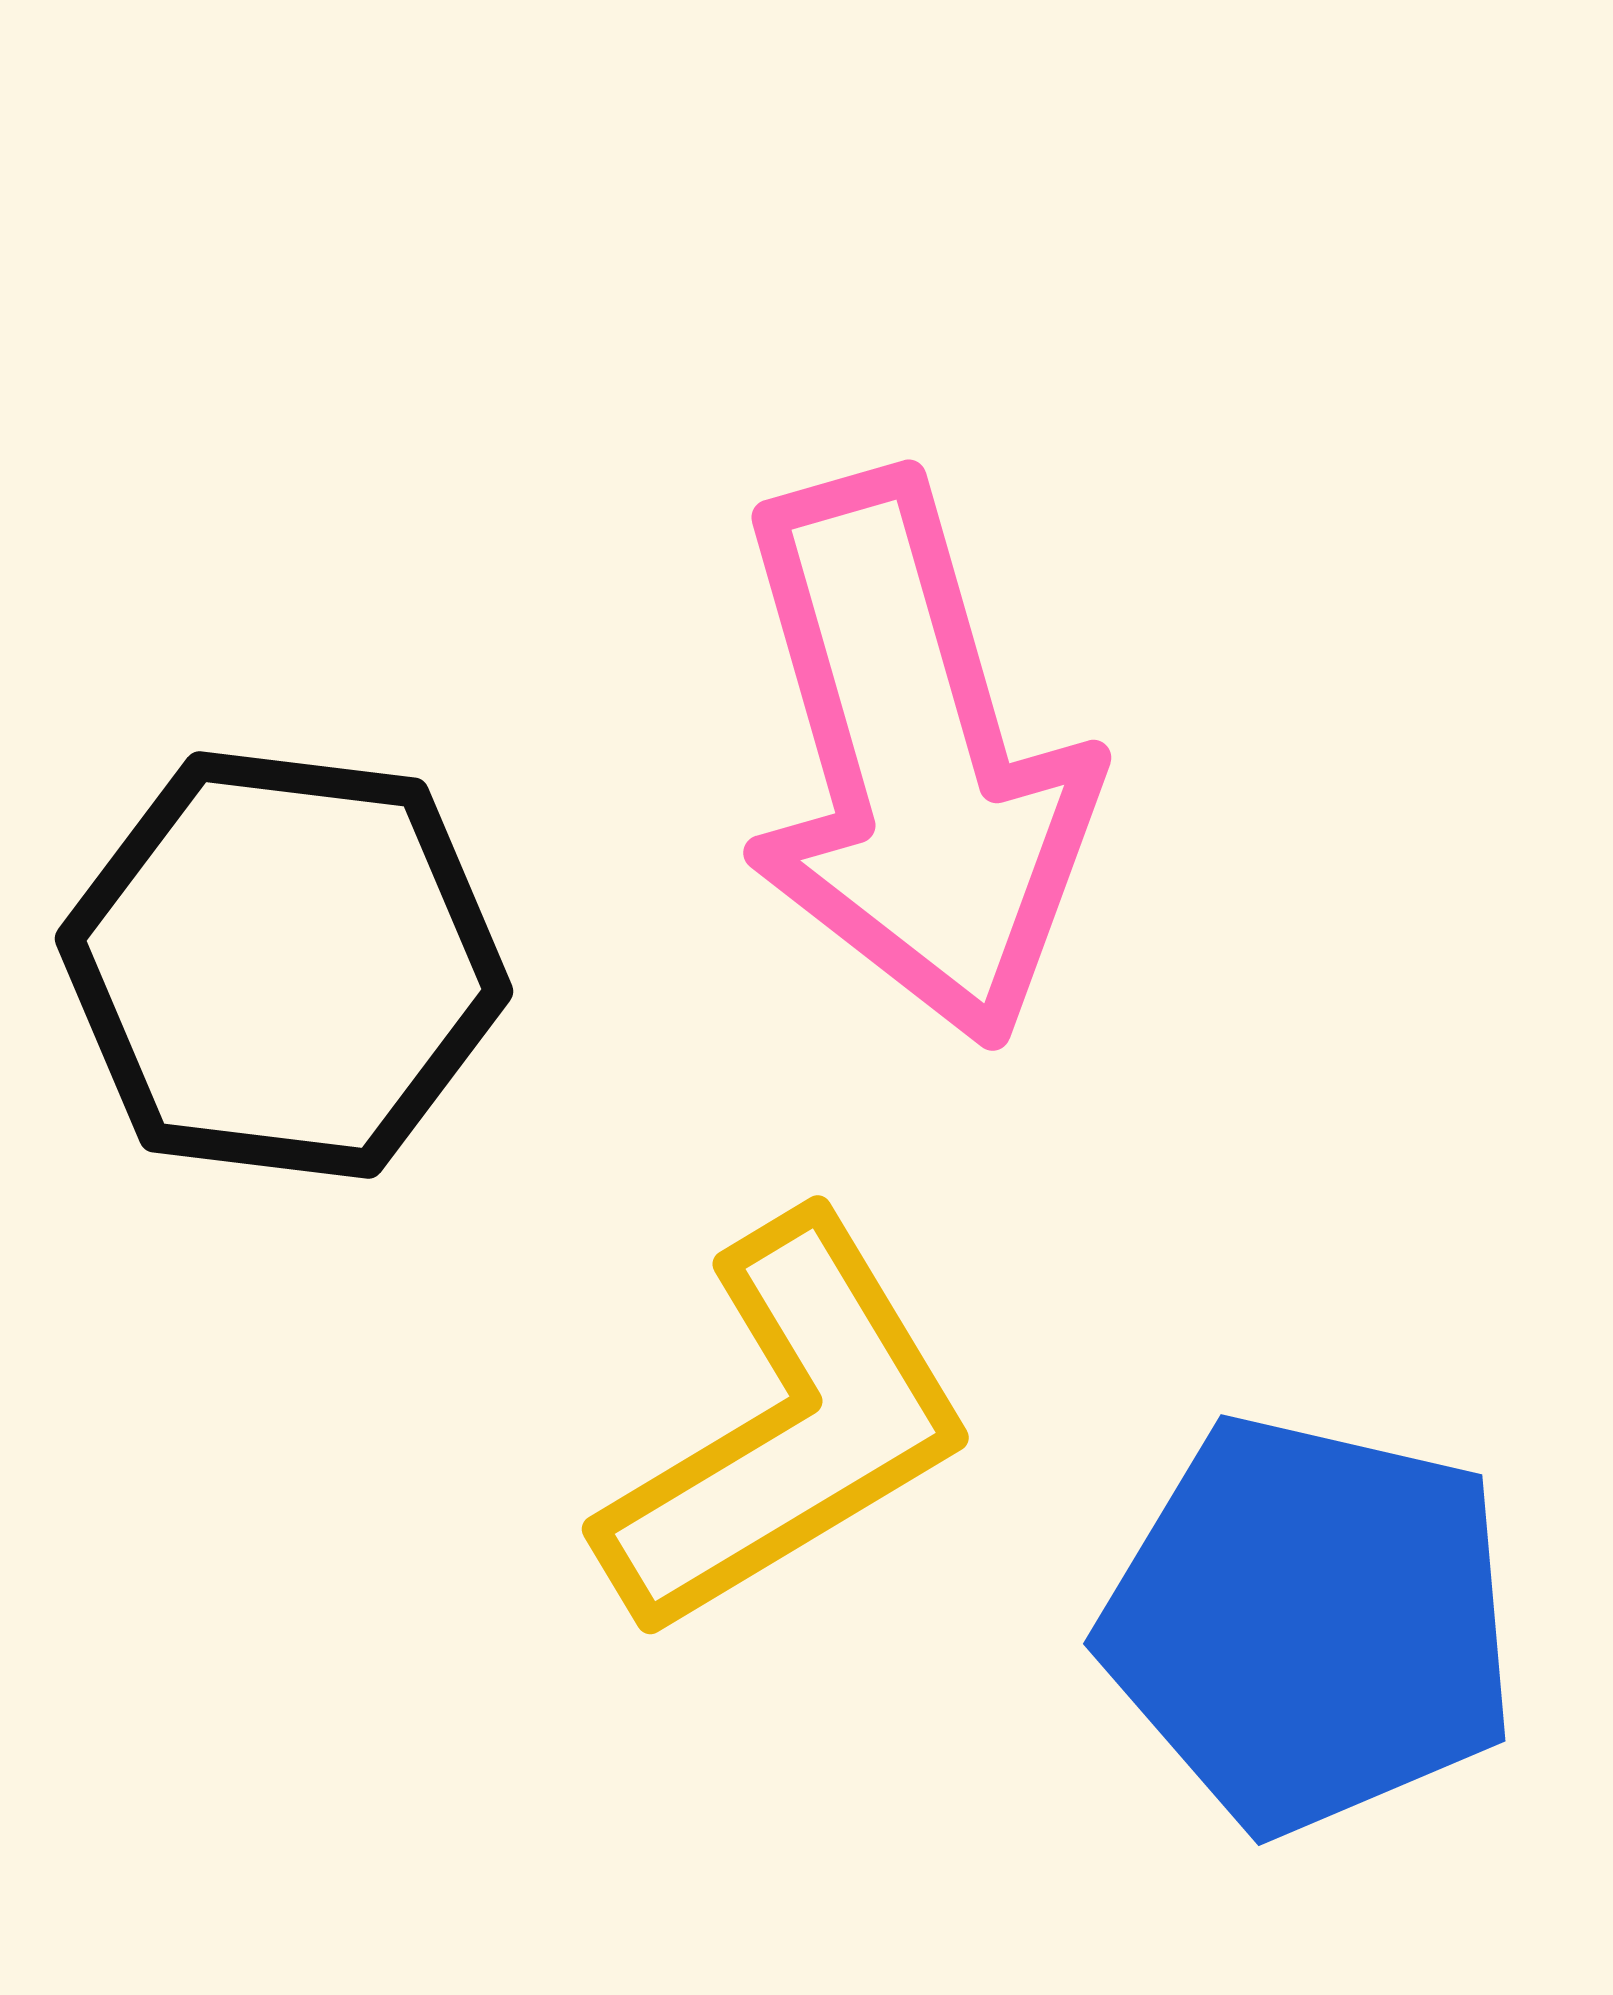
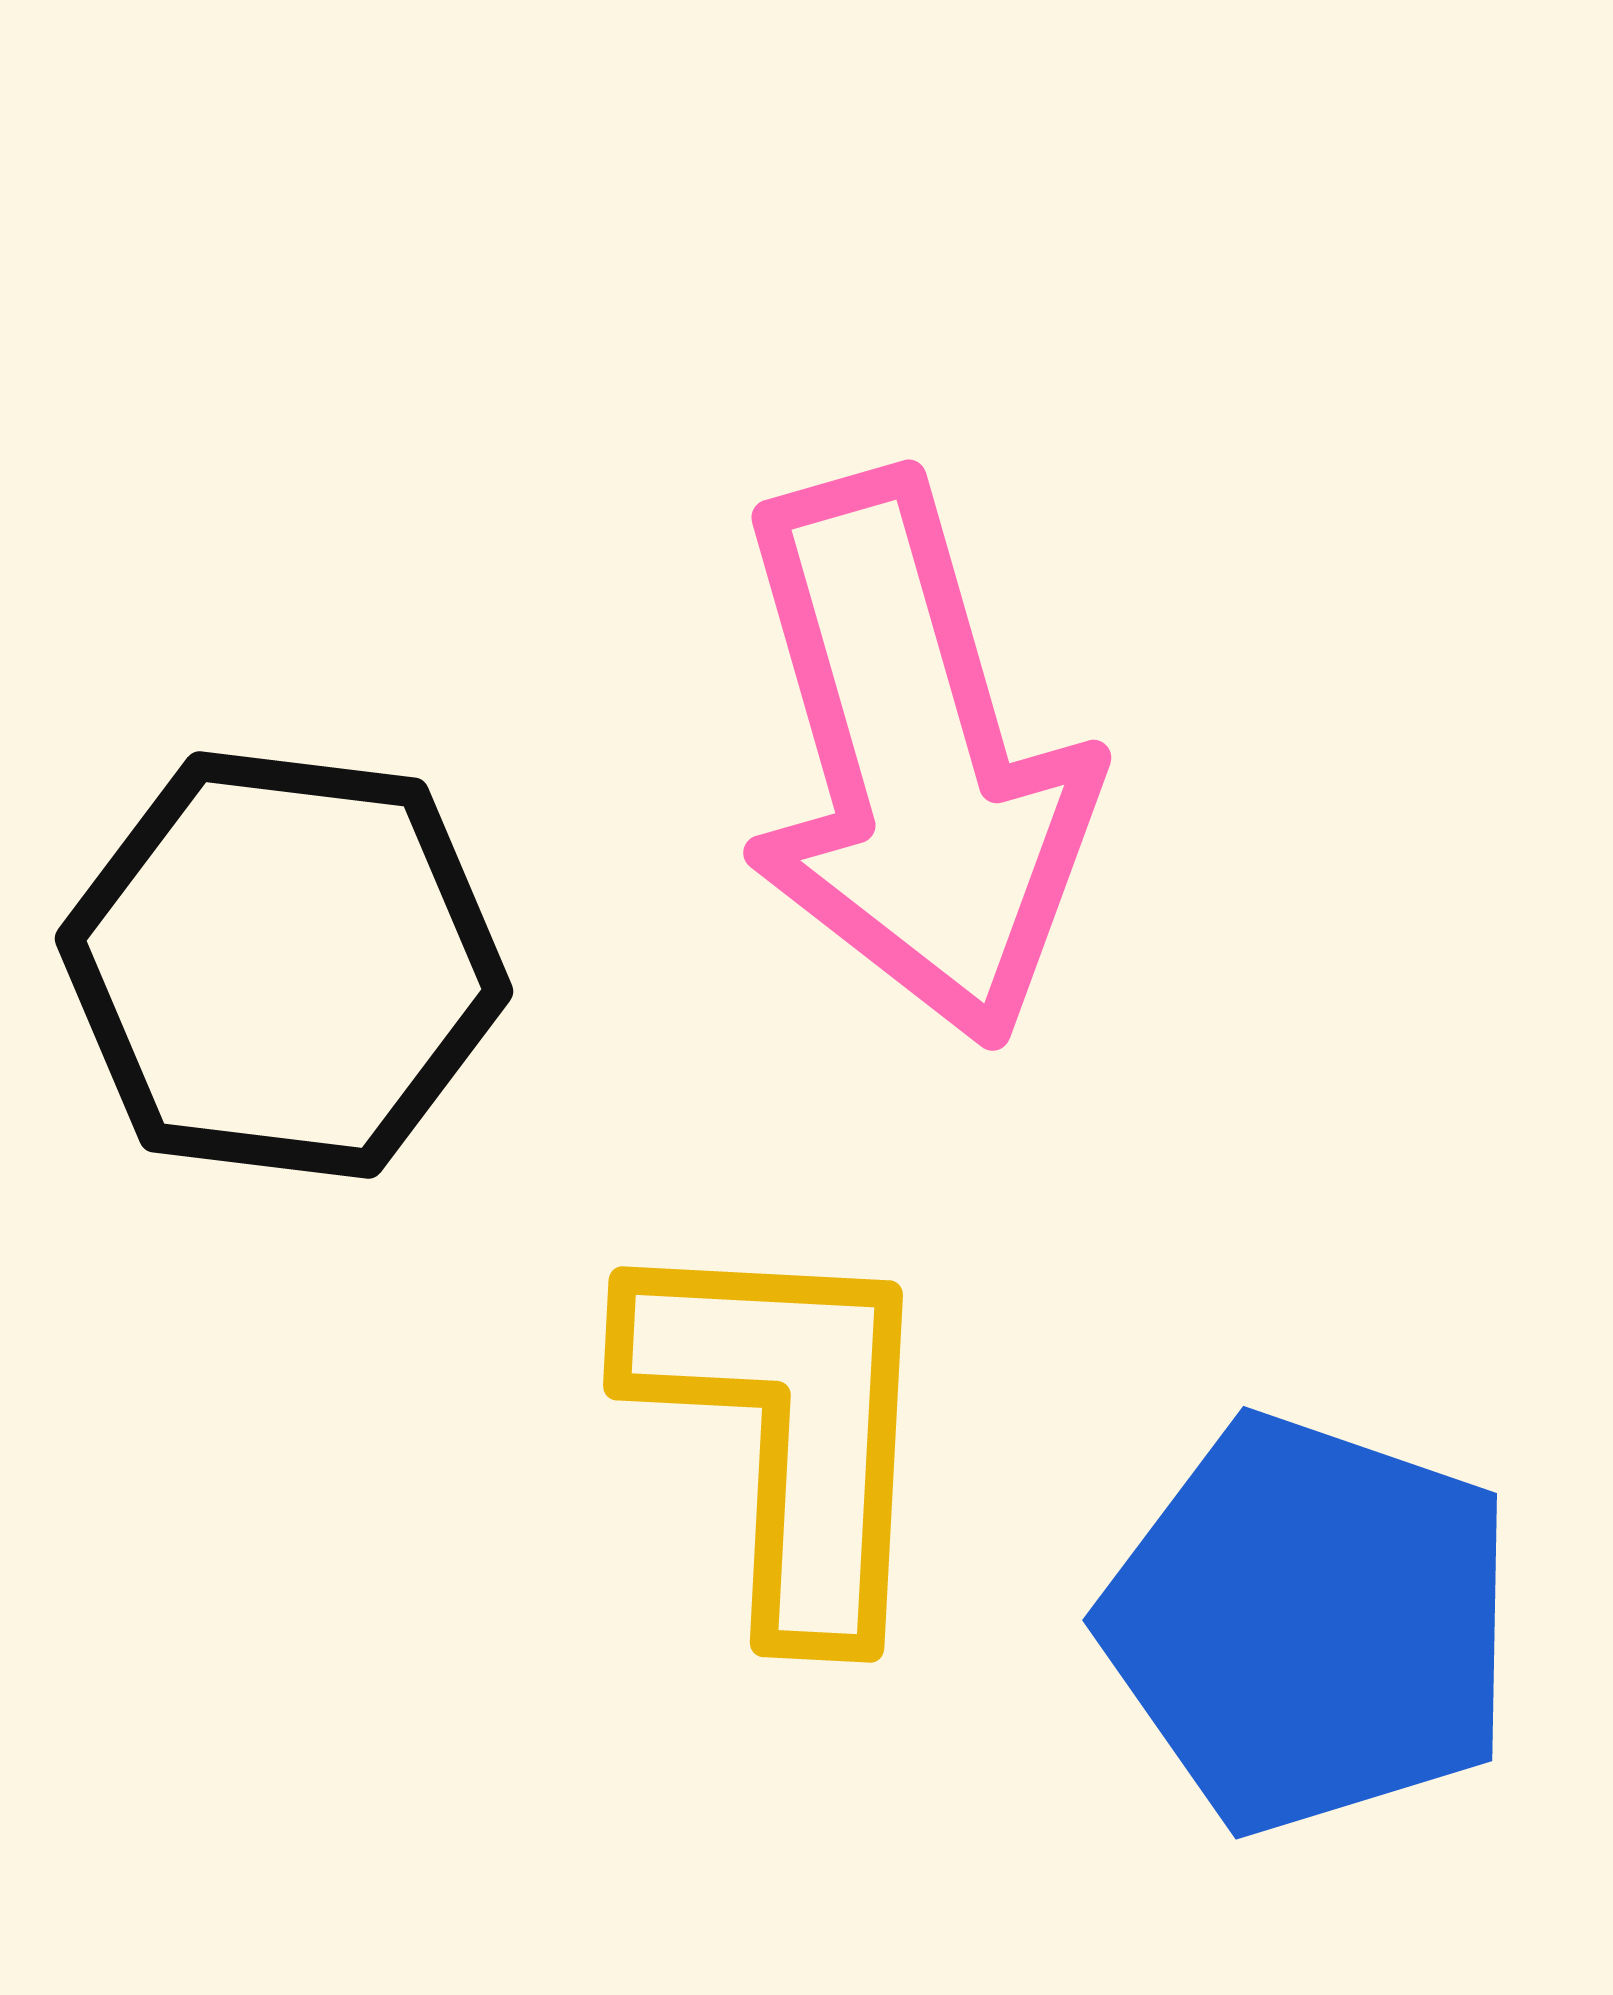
yellow L-shape: rotated 56 degrees counterclockwise
blue pentagon: rotated 6 degrees clockwise
